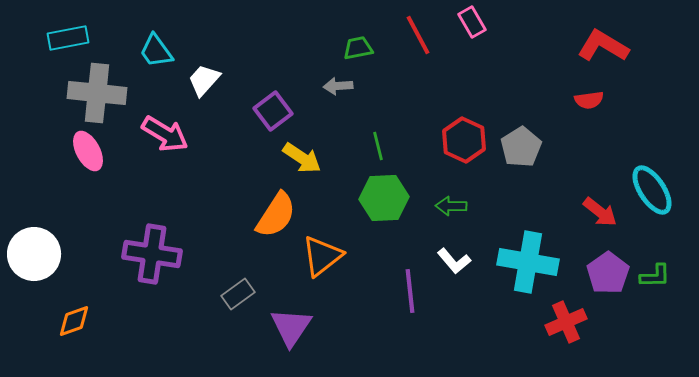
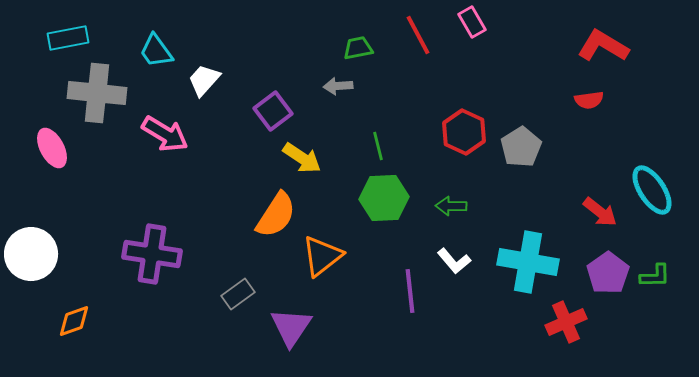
red hexagon: moved 8 px up
pink ellipse: moved 36 px left, 3 px up
white circle: moved 3 px left
